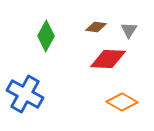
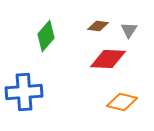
brown diamond: moved 2 px right, 1 px up
green diamond: rotated 12 degrees clockwise
blue cross: moved 1 px left, 2 px up; rotated 33 degrees counterclockwise
orange diamond: rotated 16 degrees counterclockwise
